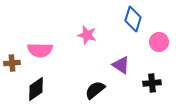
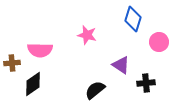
black cross: moved 6 px left
black diamond: moved 3 px left, 5 px up
